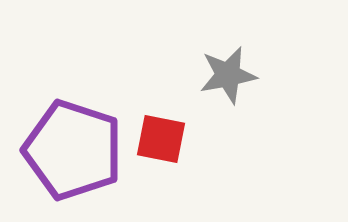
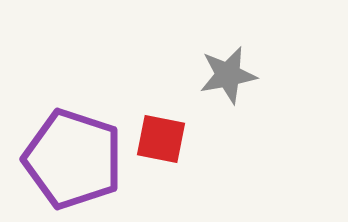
purple pentagon: moved 9 px down
